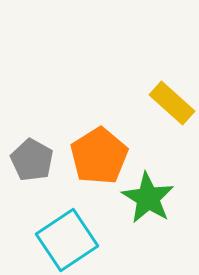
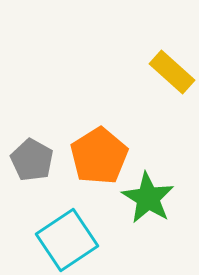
yellow rectangle: moved 31 px up
